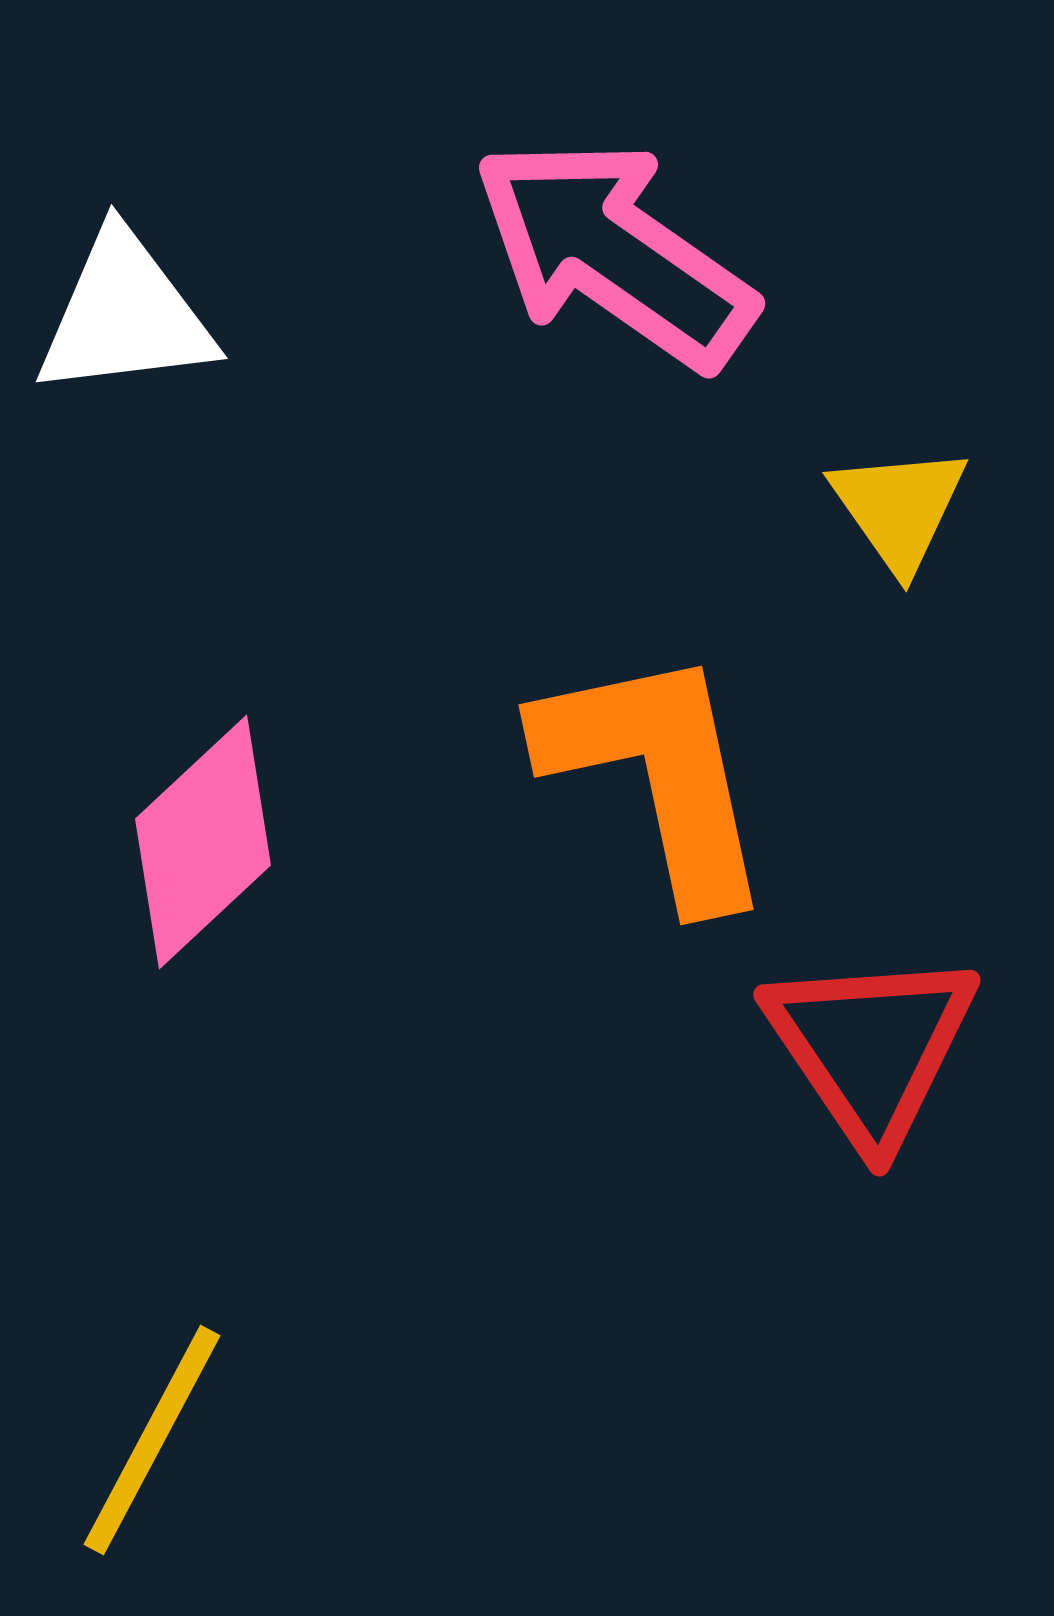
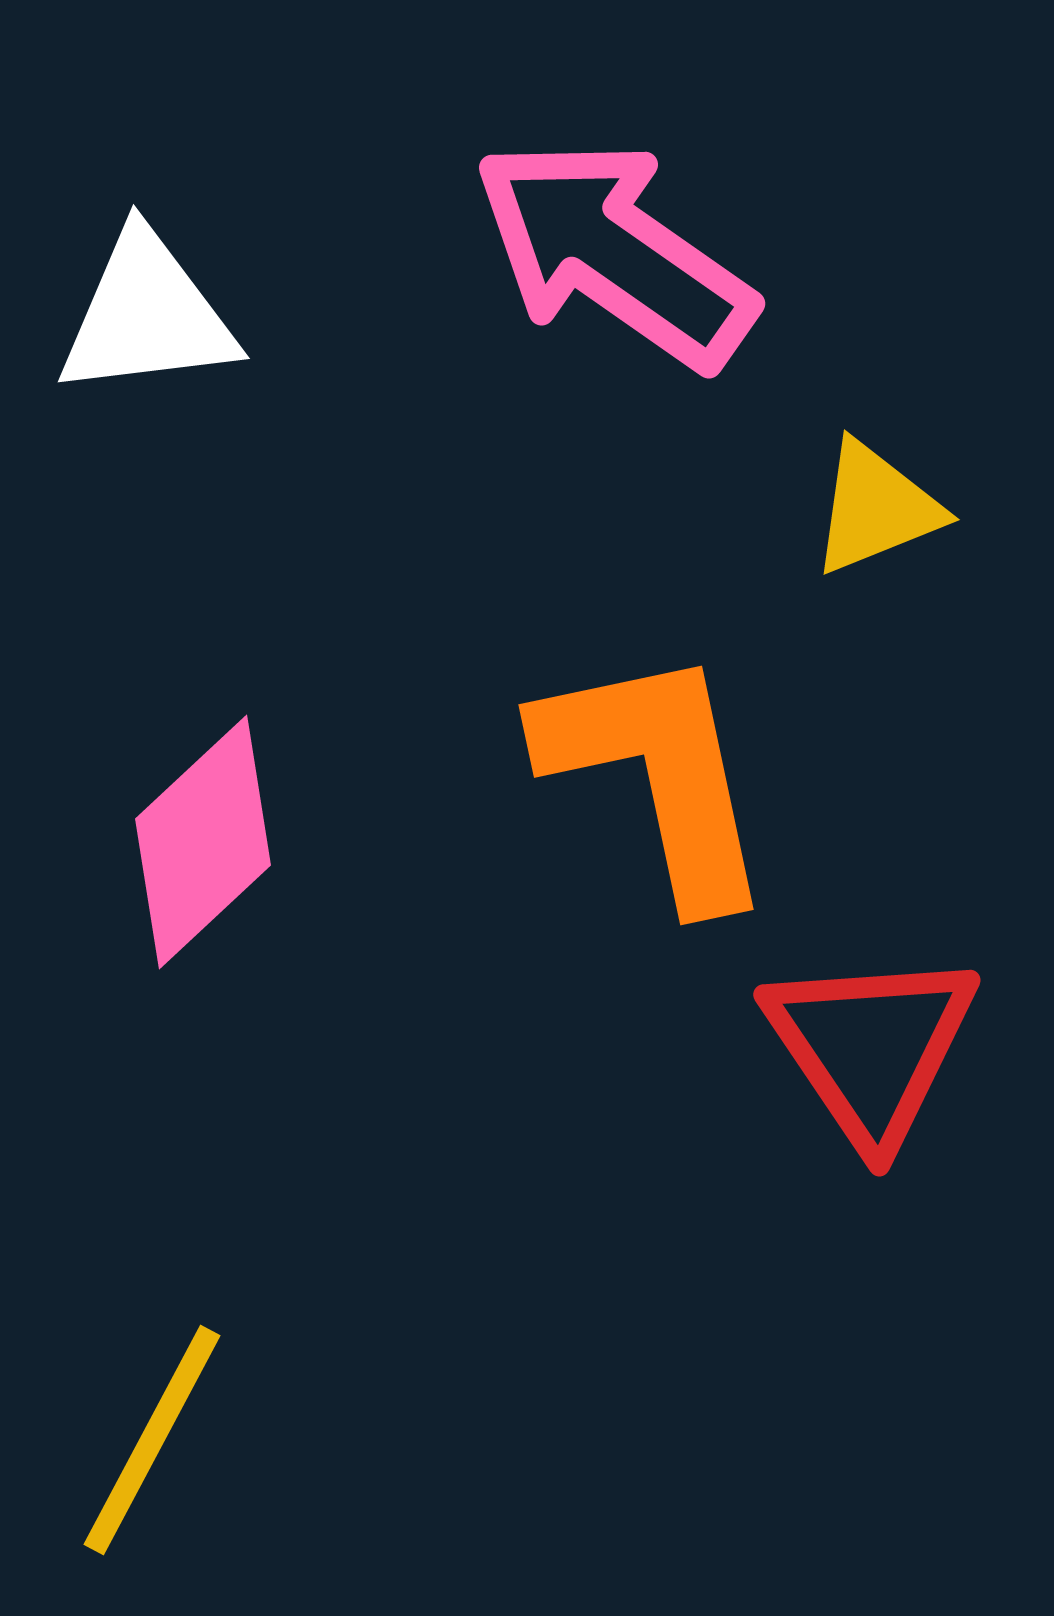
white triangle: moved 22 px right
yellow triangle: moved 23 px left; rotated 43 degrees clockwise
